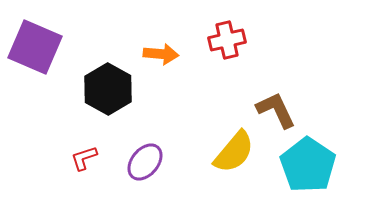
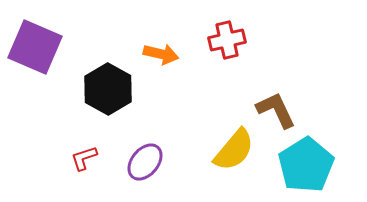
orange arrow: rotated 8 degrees clockwise
yellow semicircle: moved 2 px up
cyan pentagon: moved 2 px left; rotated 6 degrees clockwise
